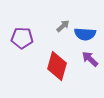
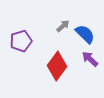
blue semicircle: rotated 140 degrees counterclockwise
purple pentagon: moved 1 px left, 3 px down; rotated 20 degrees counterclockwise
red diamond: rotated 20 degrees clockwise
